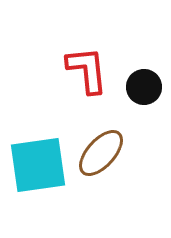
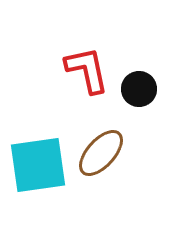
red L-shape: rotated 6 degrees counterclockwise
black circle: moved 5 px left, 2 px down
